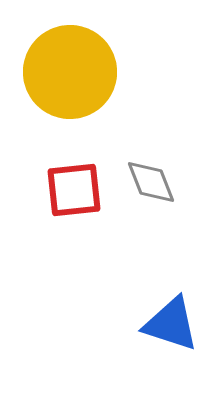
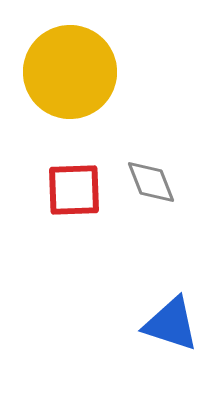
red square: rotated 4 degrees clockwise
